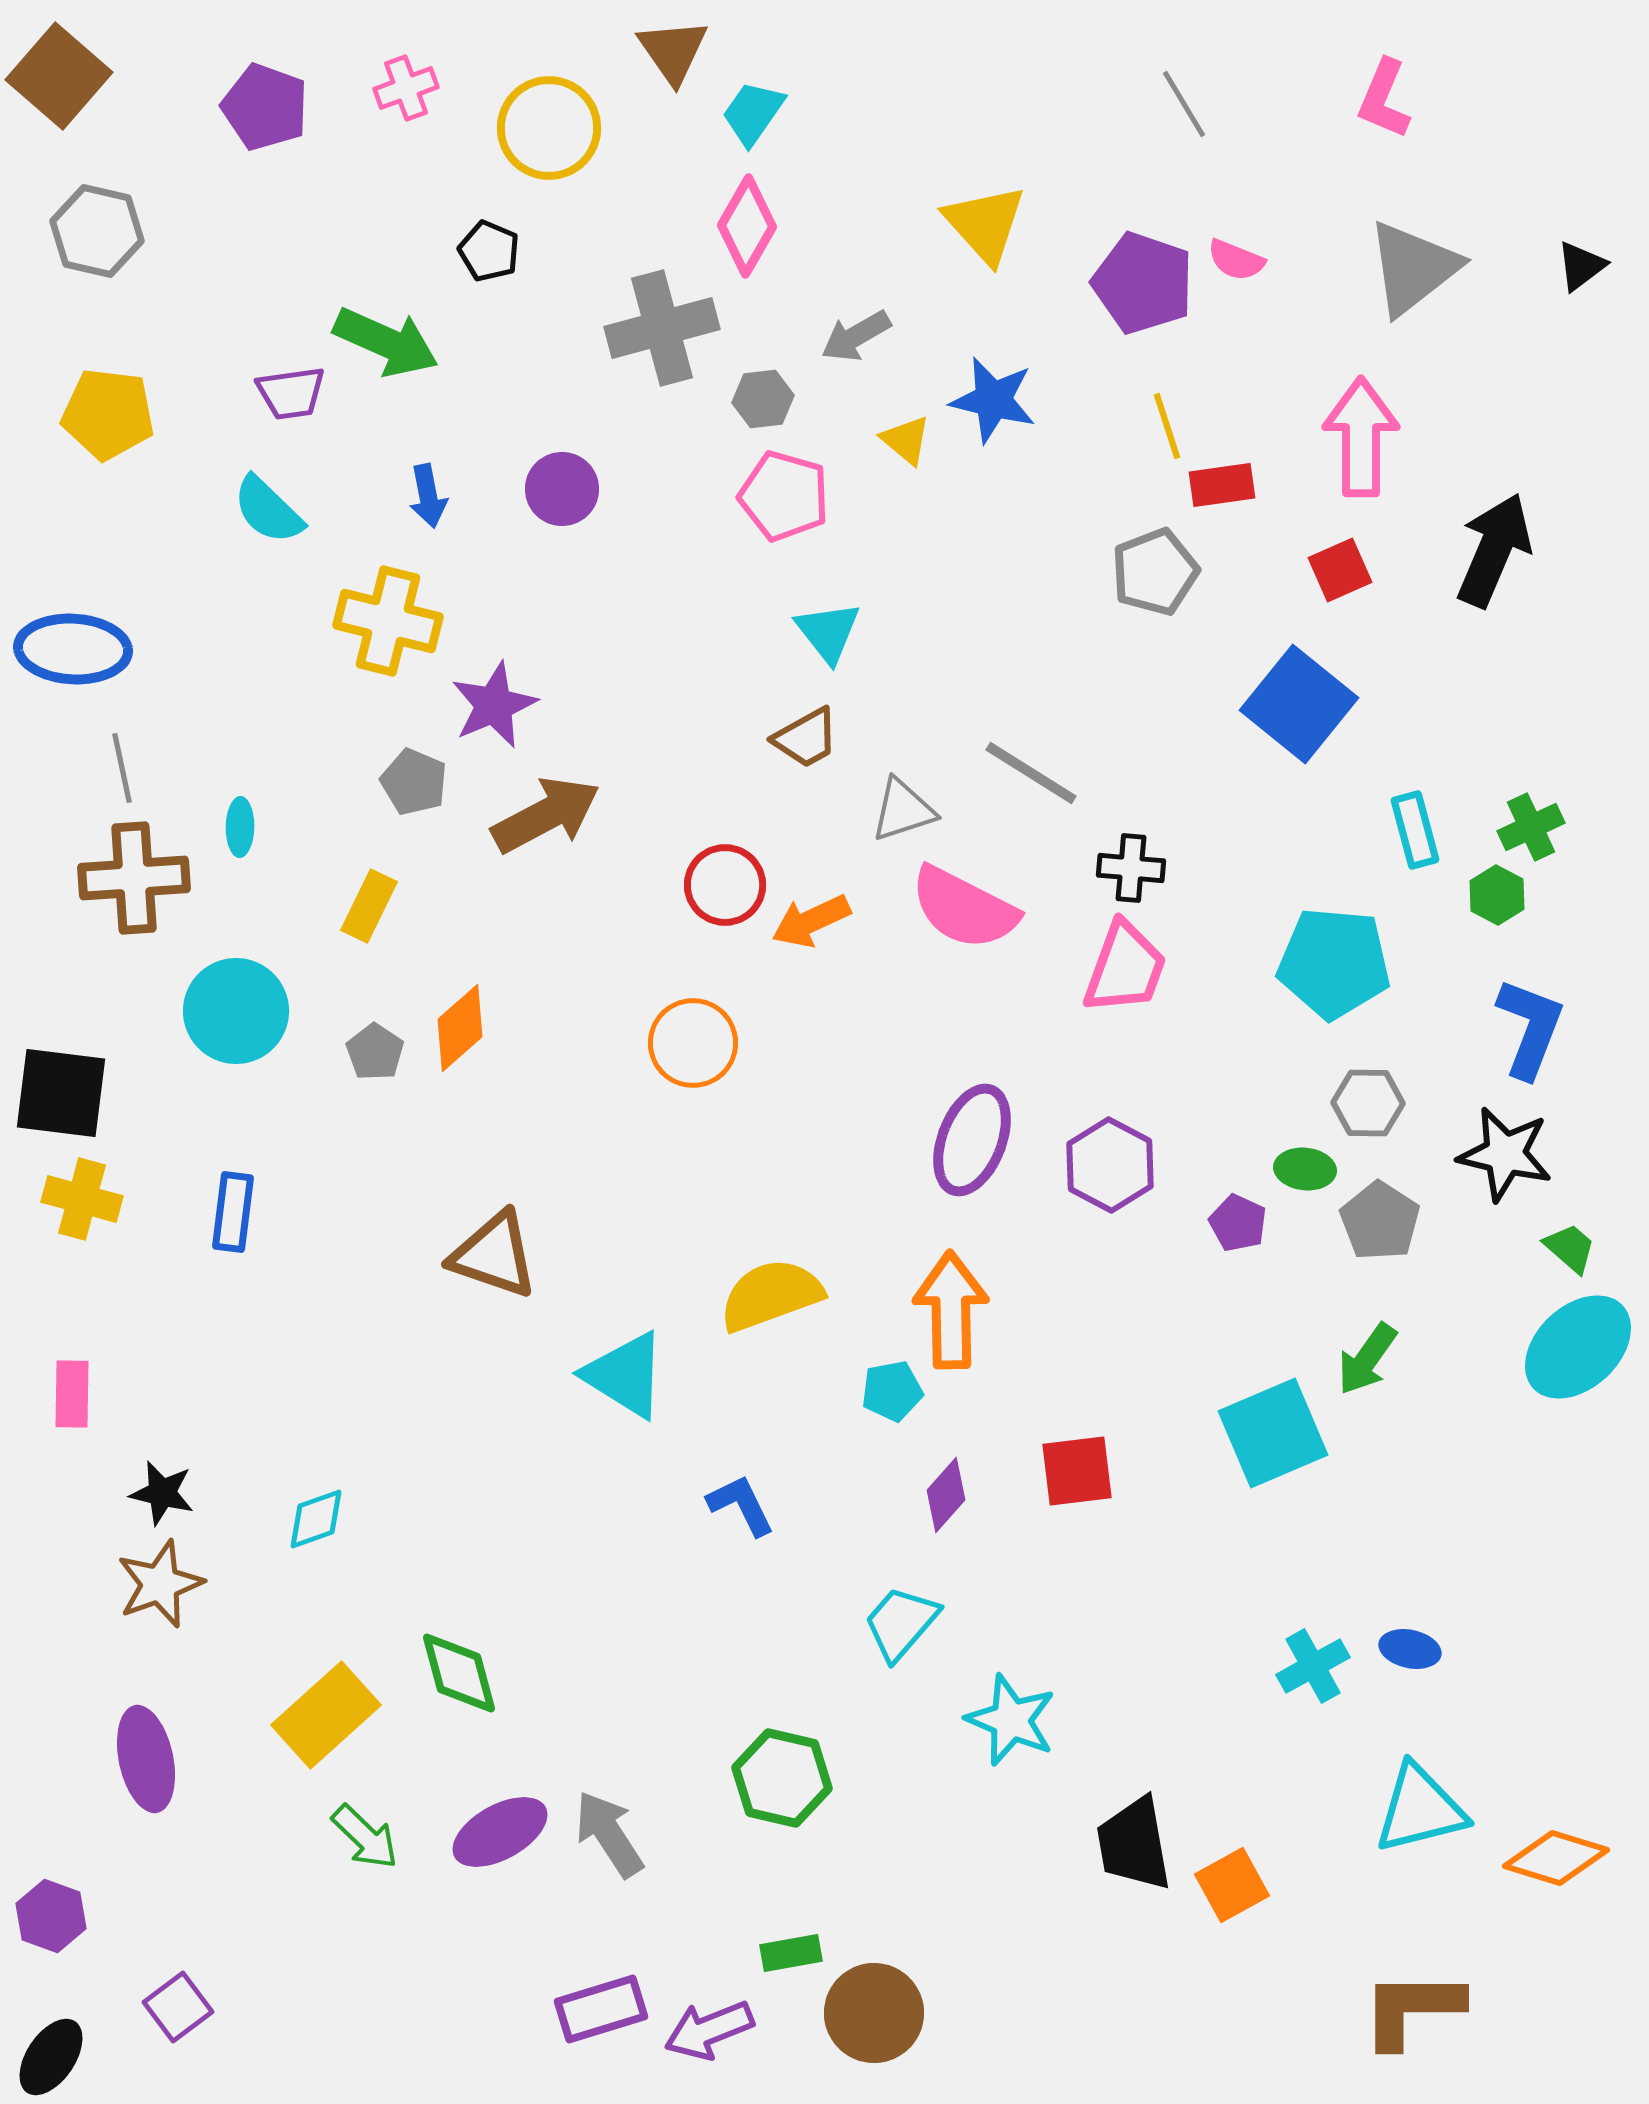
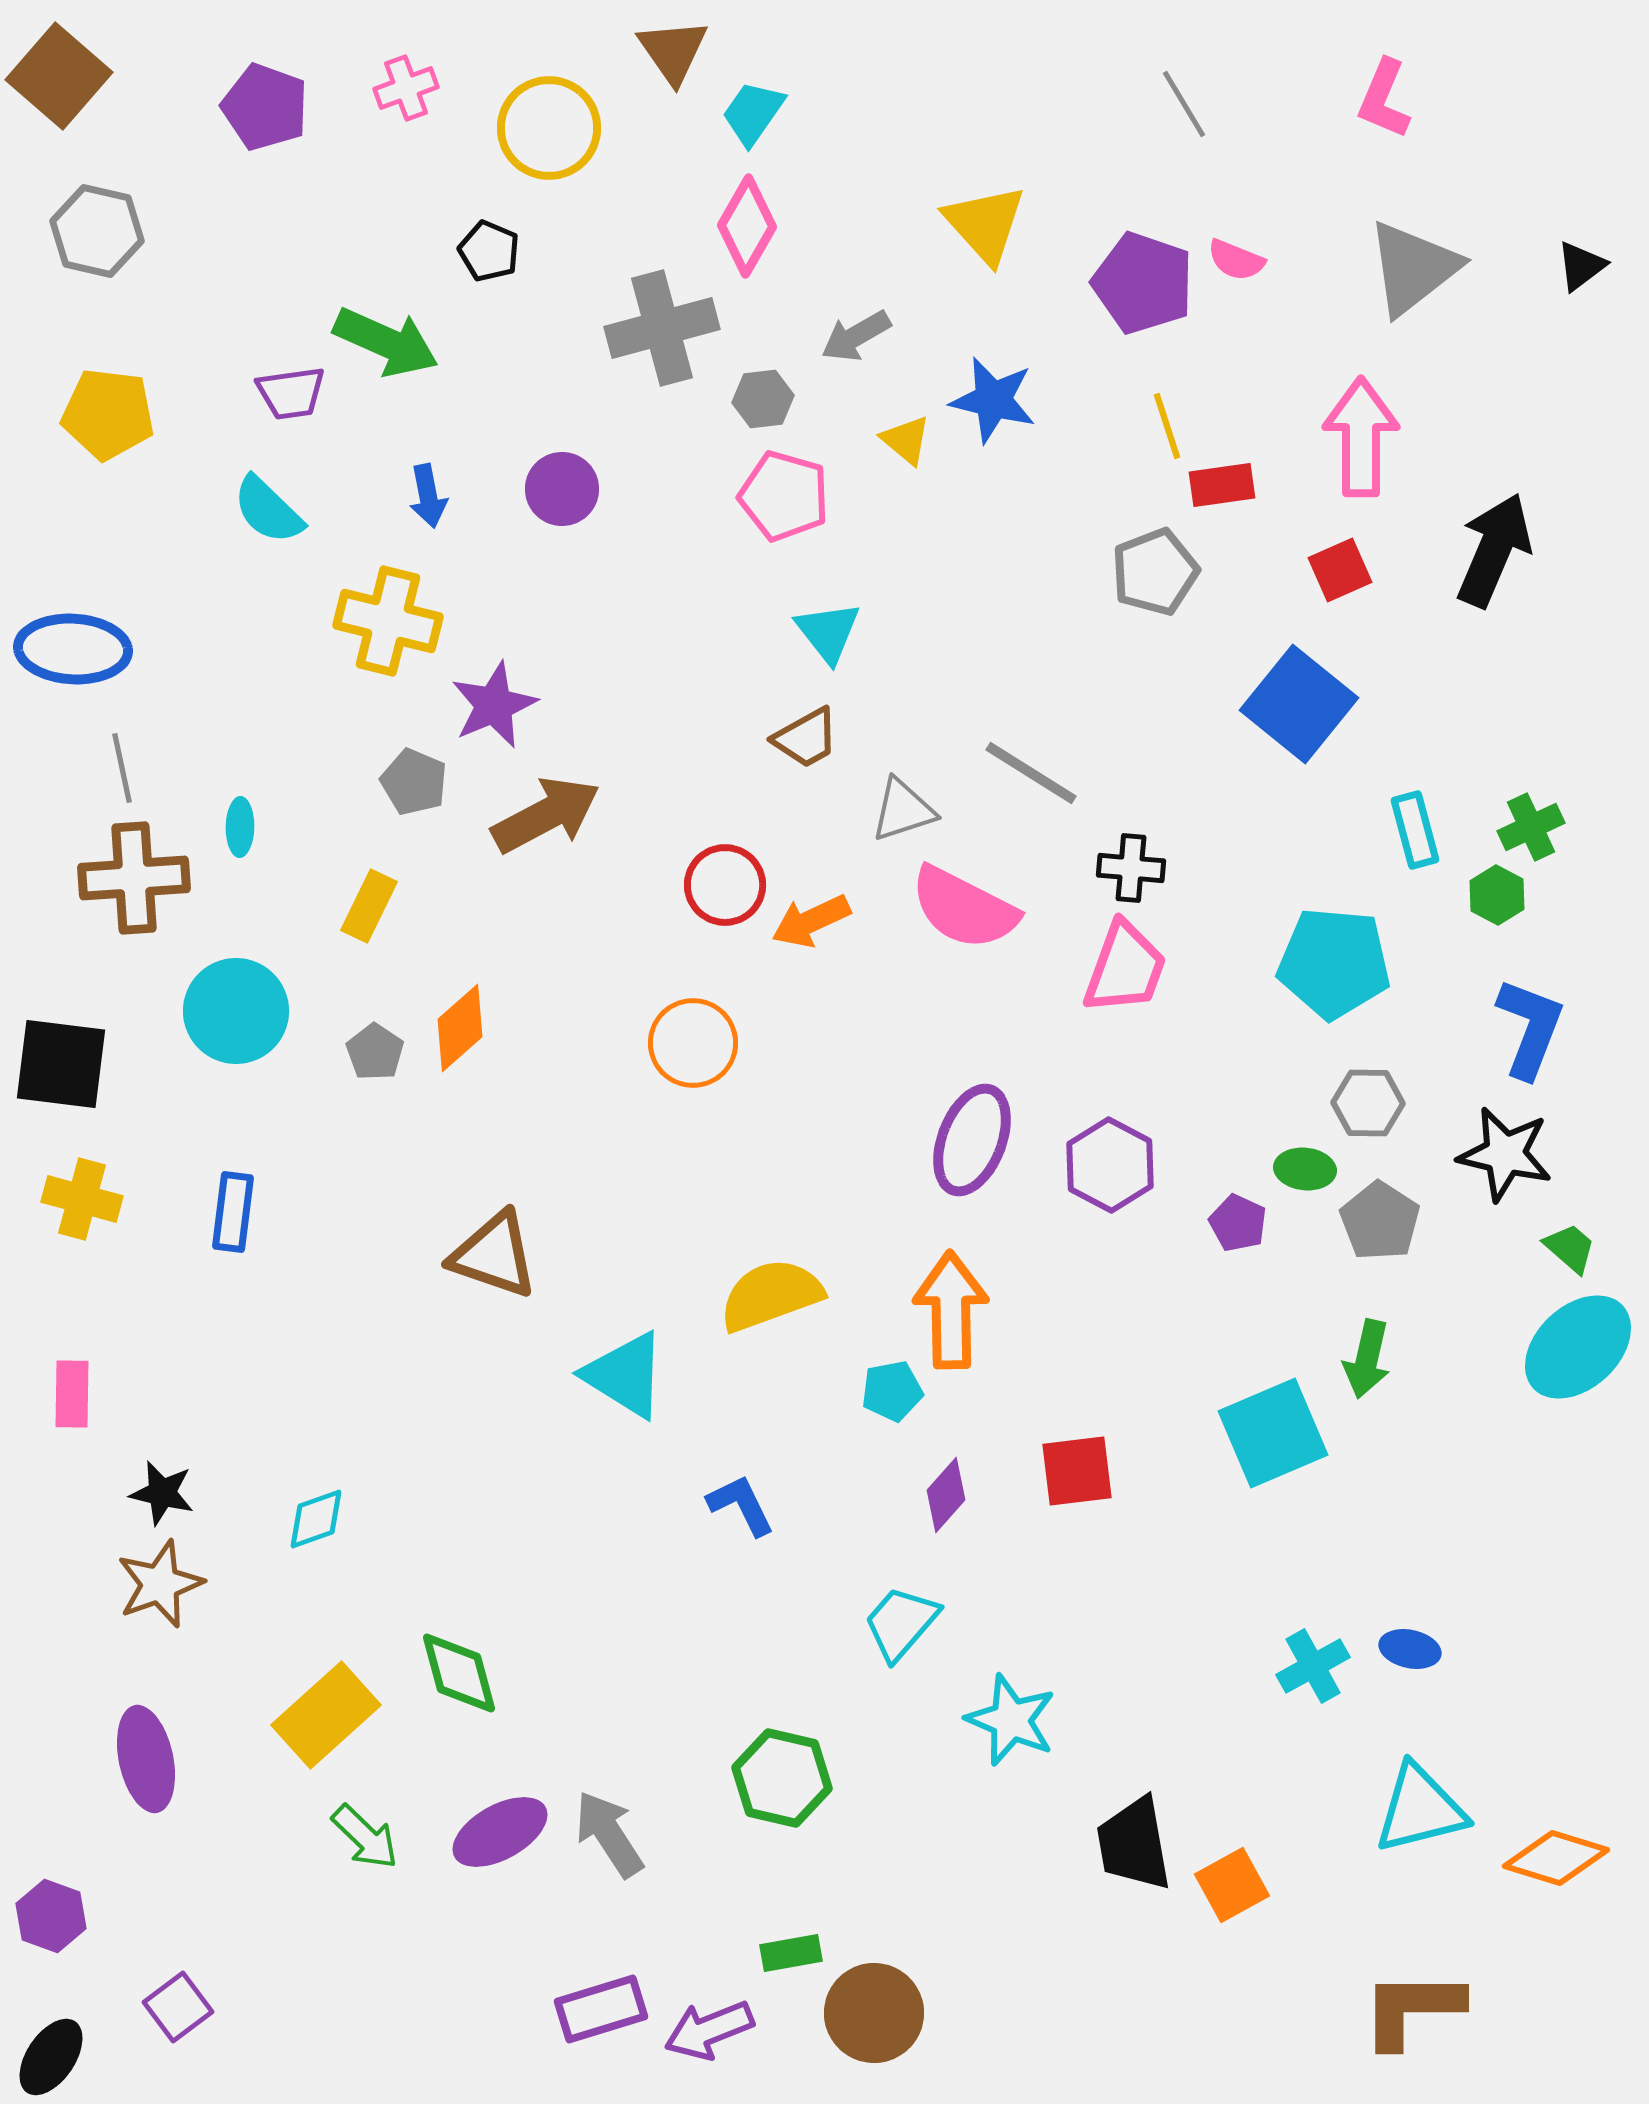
black square at (61, 1093): moved 29 px up
green arrow at (1367, 1359): rotated 22 degrees counterclockwise
